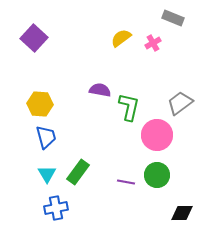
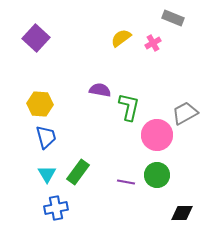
purple square: moved 2 px right
gray trapezoid: moved 5 px right, 10 px down; rotated 8 degrees clockwise
